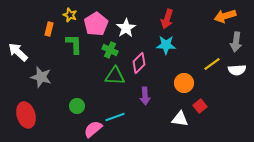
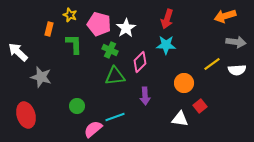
pink pentagon: moved 3 px right; rotated 25 degrees counterclockwise
gray arrow: rotated 90 degrees counterclockwise
pink diamond: moved 1 px right, 1 px up
green triangle: rotated 10 degrees counterclockwise
